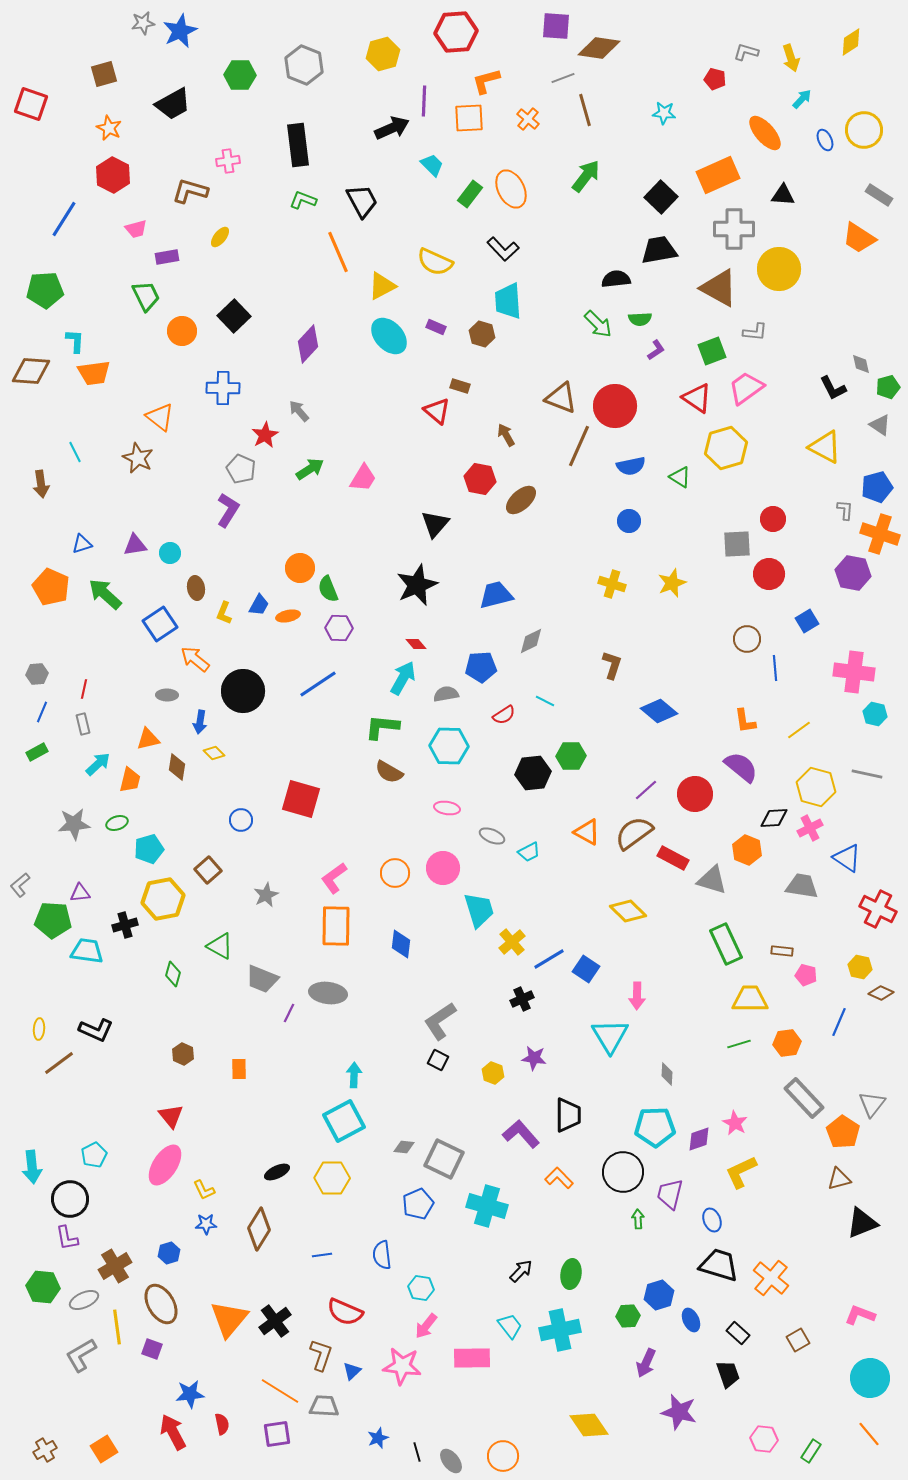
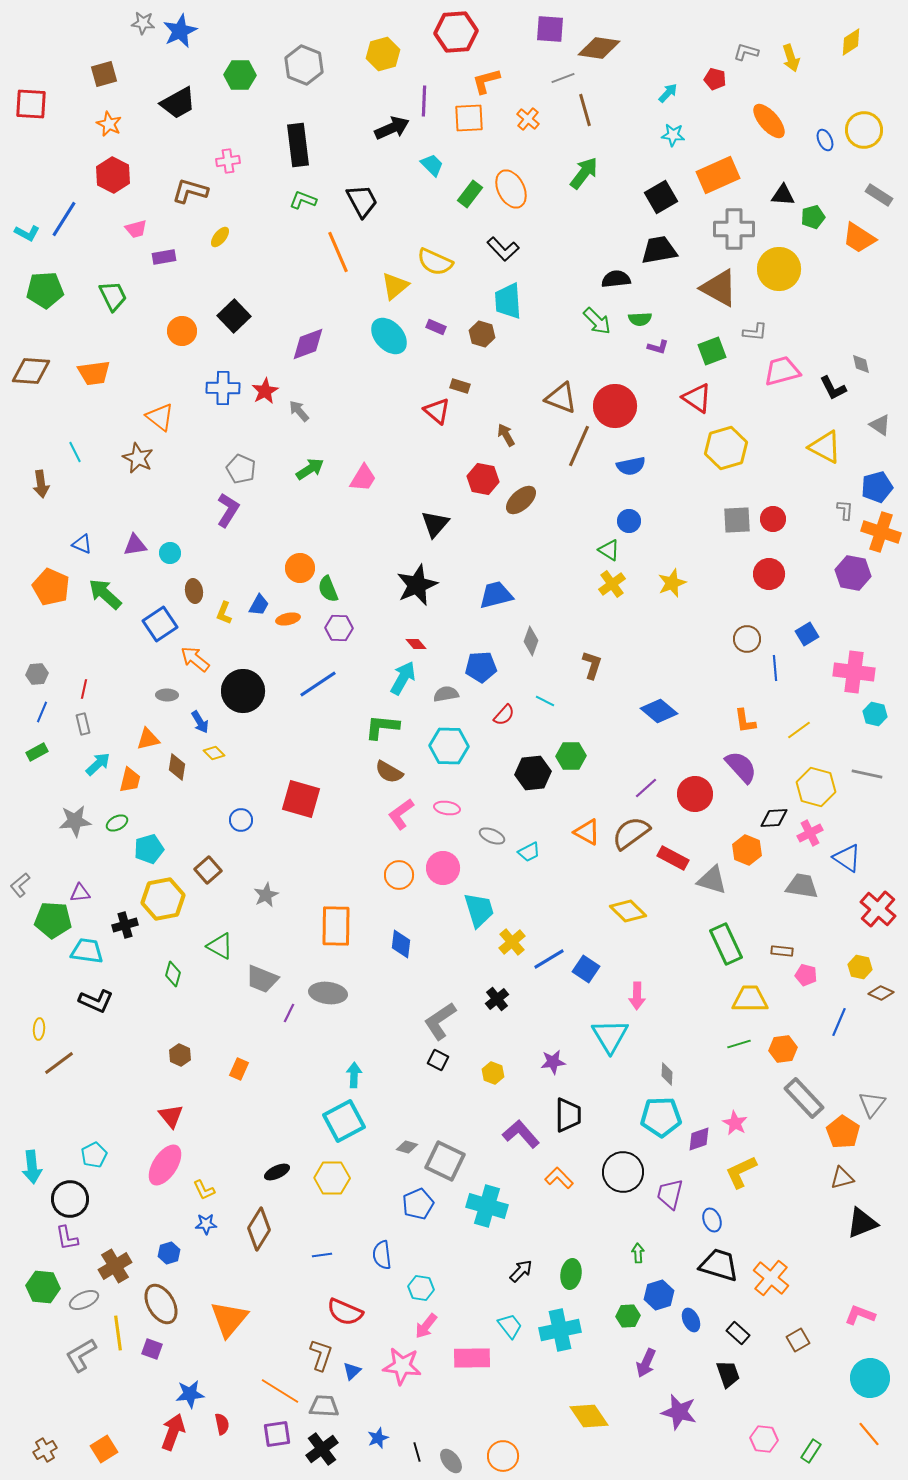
gray star at (143, 23): rotated 15 degrees clockwise
purple square at (556, 26): moved 6 px left, 3 px down
cyan arrow at (802, 99): moved 134 px left, 6 px up
red square at (31, 104): rotated 16 degrees counterclockwise
black trapezoid at (173, 104): moved 5 px right, 1 px up
cyan star at (664, 113): moved 9 px right, 22 px down
orange star at (109, 128): moved 4 px up
orange ellipse at (765, 133): moved 4 px right, 12 px up
green arrow at (586, 176): moved 2 px left, 3 px up
black square at (661, 197): rotated 16 degrees clockwise
purple rectangle at (167, 257): moved 3 px left
yellow triangle at (382, 286): moved 13 px right; rotated 12 degrees counterclockwise
green trapezoid at (146, 296): moved 33 px left
green arrow at (598, 324): moved 1 px left, 3 px up
cyan L-shape at (75, 341): moved 48 px left, 108 px up; rotated 115 degrees clockwise
purple diamond at (308, 344): rotated 27 degrees clockwise
purple L-shape at (656, 350): moved 2 px right, 3 px up; rotated 50 degrees clockwise
green pentagon at (888, 387): moved 75 px left, 170 px up
pink trapezoid at (746, 388): moved 36 px right, 17 px up; rotated 21 degrees clockwise
red star at (265, 435): moved 44 px up
green triangle at (680, 477): moved 71 px left, 73 px down
red hexagon at (480, 479): moved 3 px right
orange cross at (880, 534): moved 1 px right, 2 px up
blue triangle at (82, 544): rotated 40 degrees clockwise
gray square at (737, 544): moved 24 px up
yellow cross at (612, 584): rotated 36 degrees clockwise
brown ellipse at (196, 588): moved 2 px left, 3 px down
orange ellipse at (288, 616): moved 3 px down
blue square at (807, 621): moved 13 px down
gray diamond at (531, 641): rotated 44 degrees counterclockwise
brown L-shape at (612, 665): moved 20 px left
red semicircle at (504, 715): rotated 15 degrees counterclockwise
blue arrow at (200, 722): rotated 40 degrees counterclockwise
purple semicircle at (741, 767): rotated 9 degrees clockwise
purple line at (646, 790): moved 2 px up
green ellipse at (117, 823): rotated 10 degrees counterclockwise
gray star at (74, 824): moved 1 px right, 3 px up
pink cross at (810, 828): moved 5 px down
brown semicircle at (634, 833): moved 3 px left
orange circle at (395, 873): moved 4 px right, 2 px down
pink L-shape at (334, 878): moved 67 px right, 64 px up
red cross at (878, 909): rotated 15 degrees clockwise
black cross at (522, 999): moved 25 px left; rotated 15 degrees counterclockwise
black L-shape at (96, 1030): moved 29 px up
orange hexagon at (787, 1043): moved 4 px left, 6 px down
brown hexagon at (183, 1054): moved 3 px left, 1 px down
purple star at (534, 1058): moved 19 px right, 4 px down; rotated 15 degrees counterclockwise
orange rectangle at (239, 1069): rotated 25 degrees clockwise
cyan pentagon at (655, 1127): moved 6 px right, 10 px up
gray diamond at (404, 1147): moved 3 px right; rotated 10 degrees clockwise
gray square at (444, 1159): moved 1 px right, 2 px down
brown triangle at (839, 1179): moved 3 px right, 1 px up
green arrow at (638, 1219): moved 34 px down
black cross at (275, 1321): moved 47 px right, 128 px down
yellow line at (117, 1327): moved 1 px right, 6 px down
yellow diamond at (589, 1425): moved 9 px up
red arrow at (173, 1432): rotated 48 degrees clockwise
